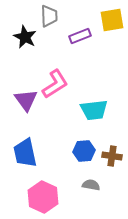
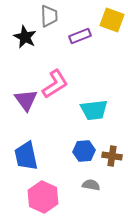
yellow square: rotated 30 degrees clockwise
blue trapezoid: moved 1 px right, 3 px down
